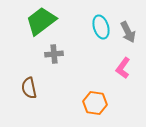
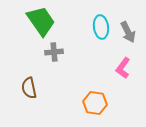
green trapezoid: rotated 92 degrees clockwise
cyan ellipse: rotated 10 degrees clockwise
gray cross: moved 2 px up
